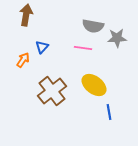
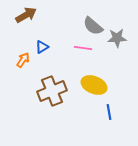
brown arrow: rotated 50 degrees clockwise
gray semicircle: rotated 30 degrees clockwise
blue triangle: rotated 16 degrees clockwise
yellow ellipse: rotated 15 degrees counterclockwise
brown cross: rotated 16 degrees clockwise
